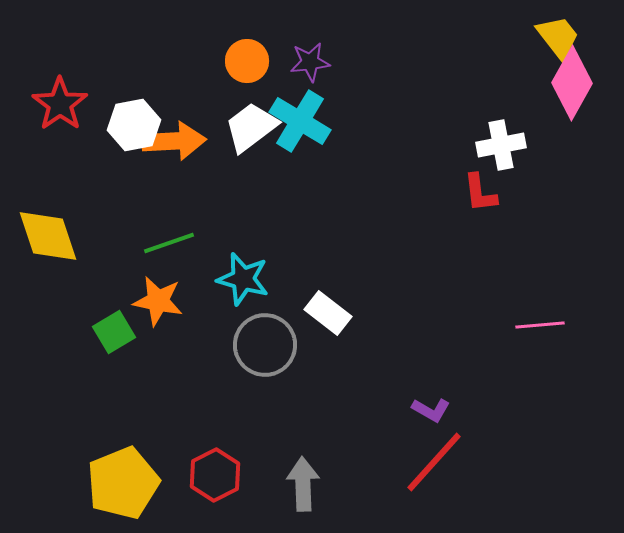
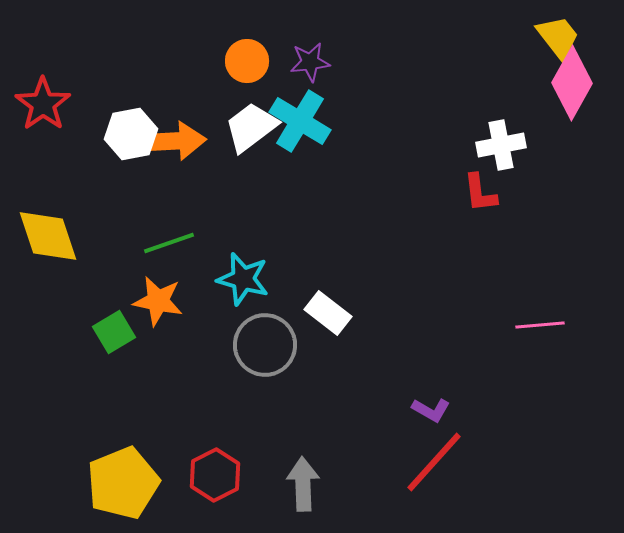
red star: moved 17 px left
white hexagon: moved 3 px left, 9 px down
